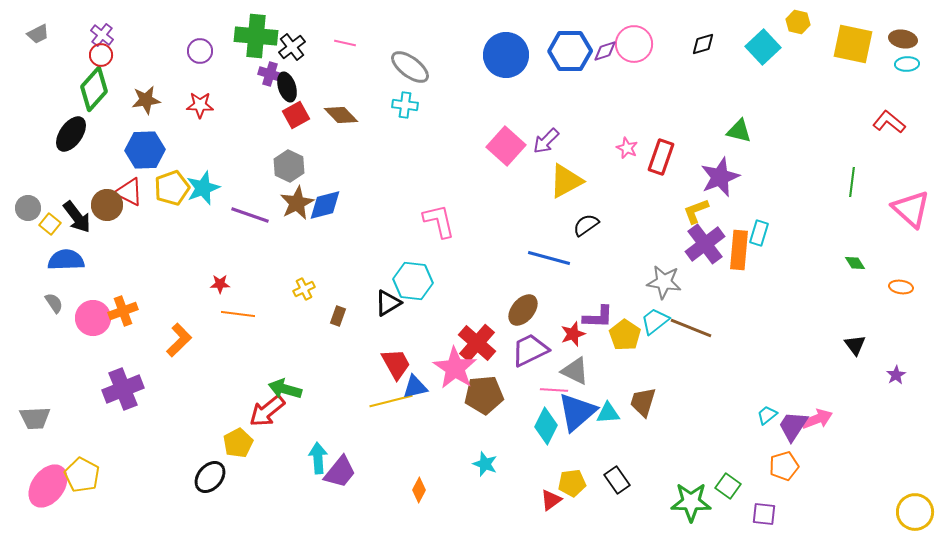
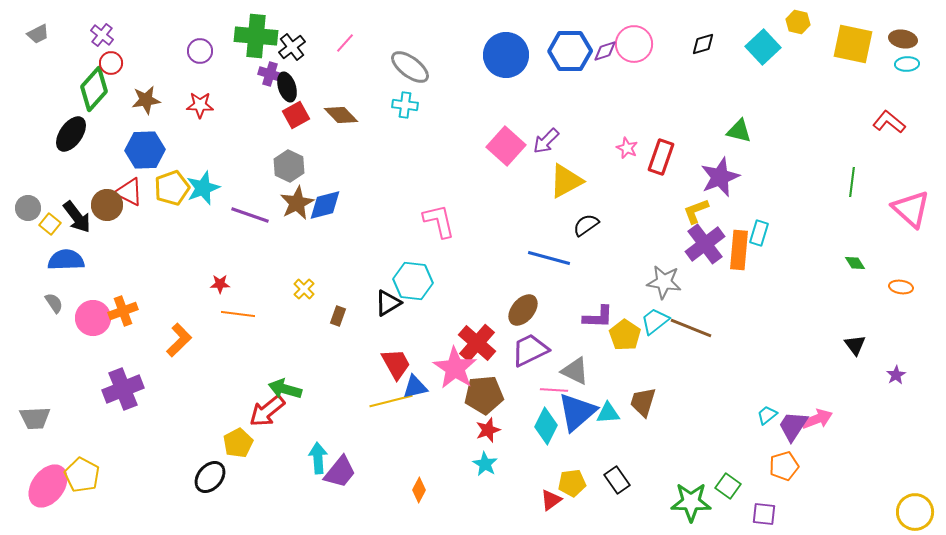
pink line at (345, 43): rotated 60 degrees counterclockwise
red circle at (101, 55): moved 10 px right, 8 px down
yellow cross at (304, 289): rotated 20 degrees counterclockwise
red star at (573, 334): moved 85 px left, 96 px down
cyan star at (485, 464): rotated 10 degrees clockwise
